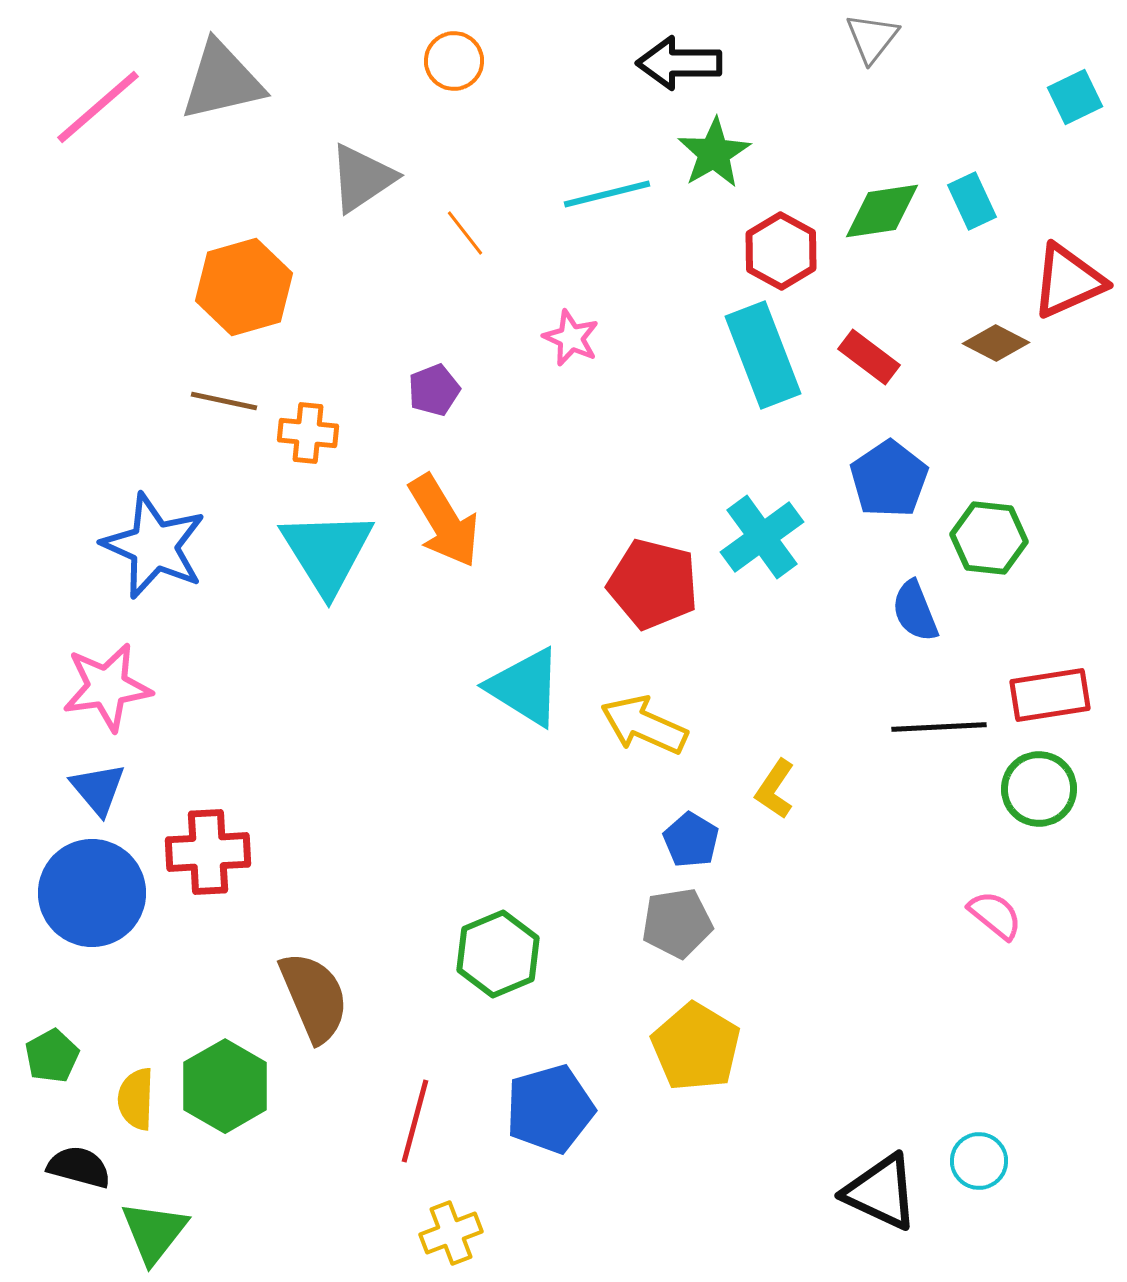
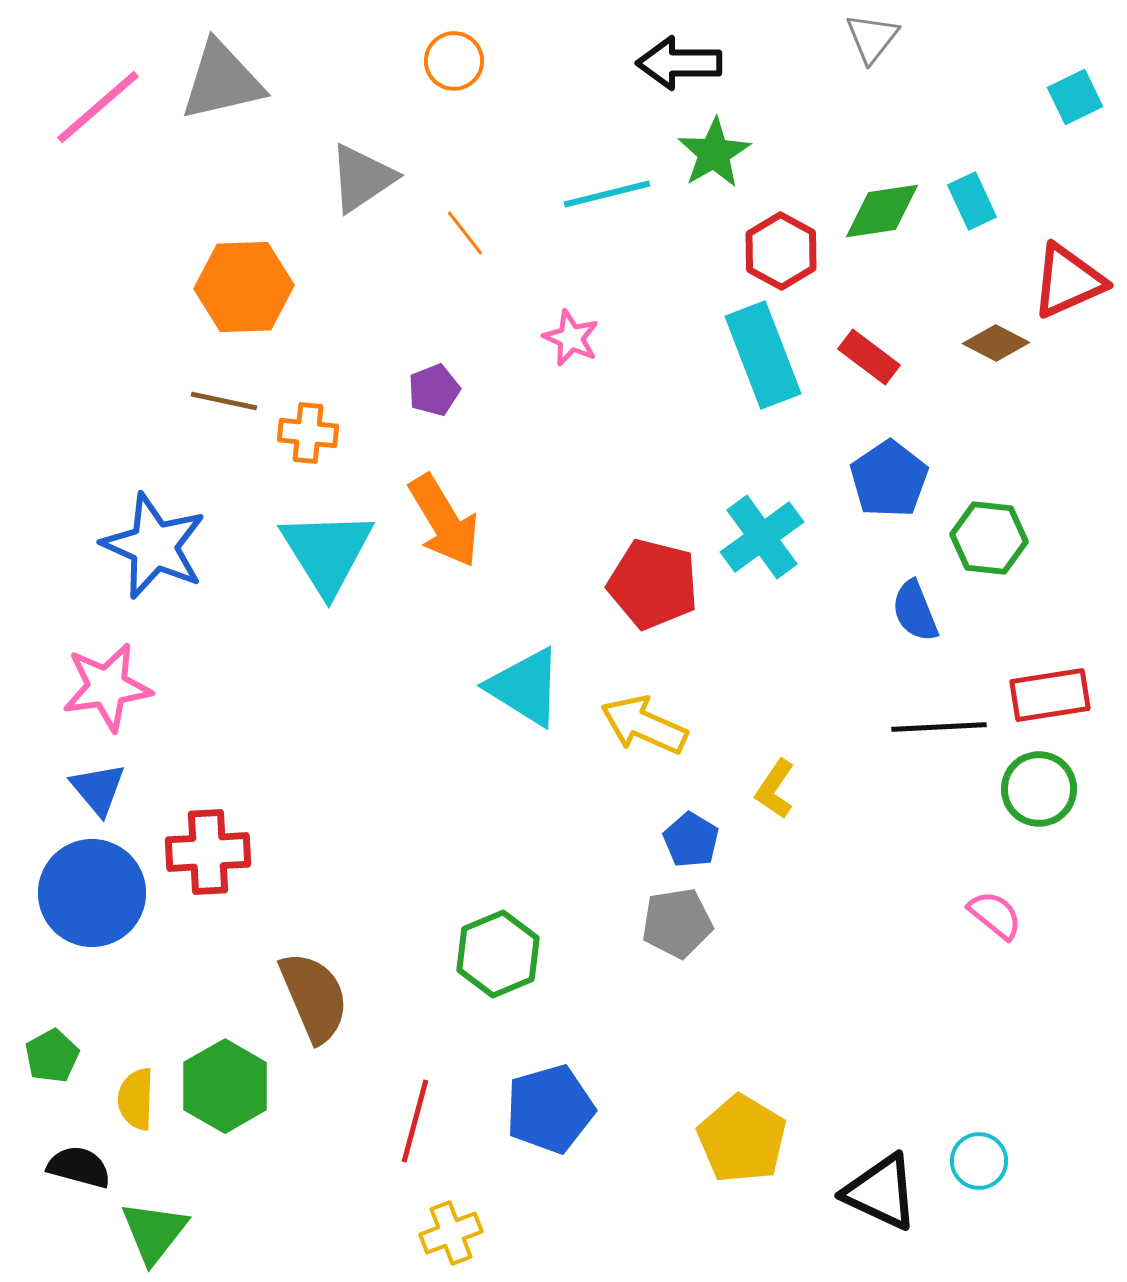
orange hexagon at (244, 287): rotated 14 degrees clockwise
yellow pentagon at (696, 1047): moved 46 px right, 92 px down
